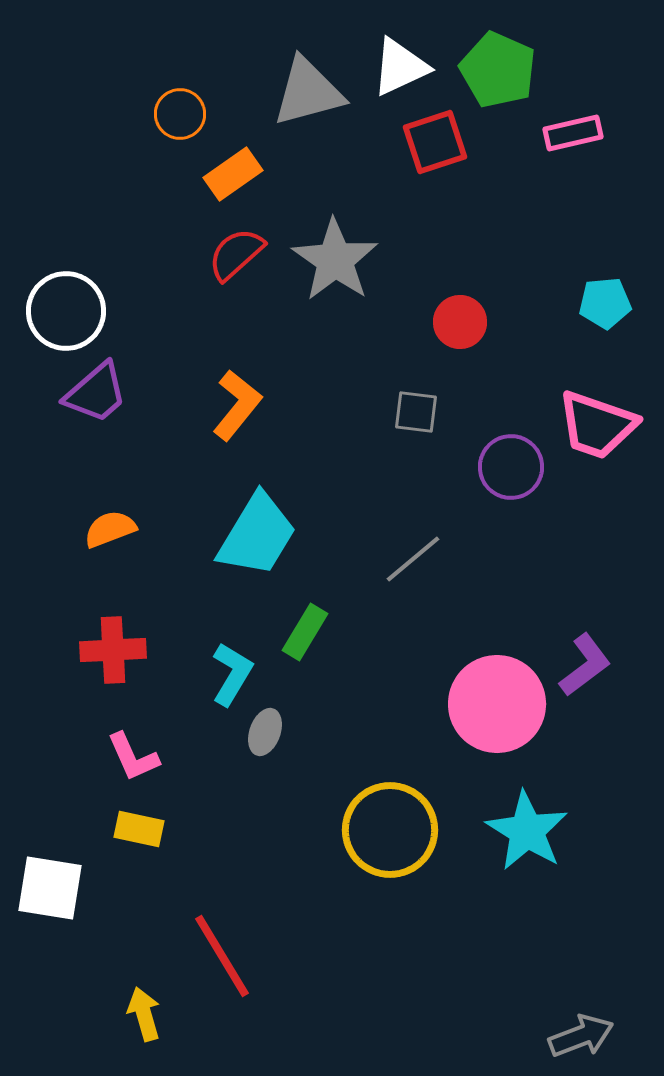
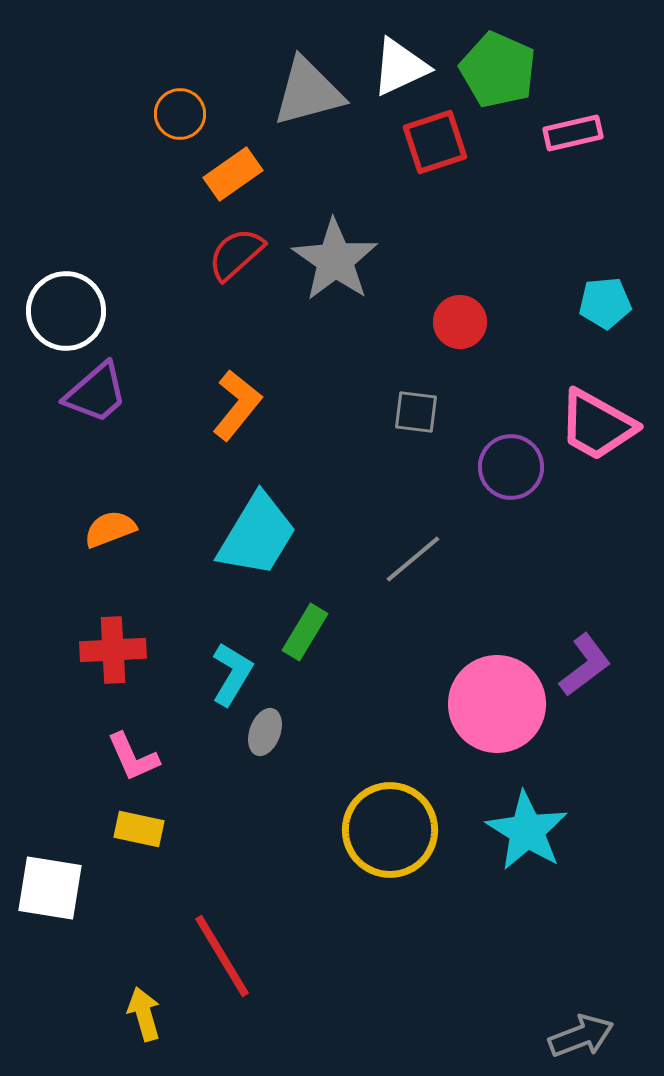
pink trapezoid: rotated 10 degrees clockwise
